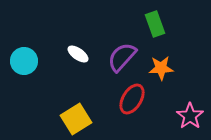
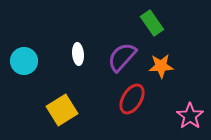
green rectangle: moved 3 px left, 1 px up; rotated 15 degrees counterclockwise
white ellipse: rotated 50 degrees clockwise
orange star: moved 2 px up
yellow square: moved 14 px left, 9 px up
